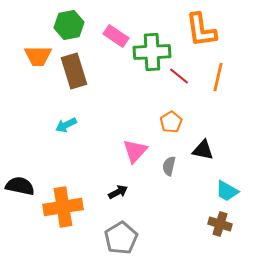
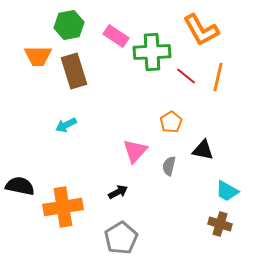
orange L-shape: rotated 21 degrees counterclockwise
red line: moved 7 px right
